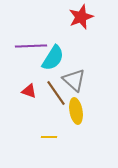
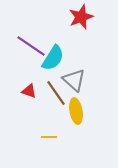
purple line: rotated 36 degrees clockwise
